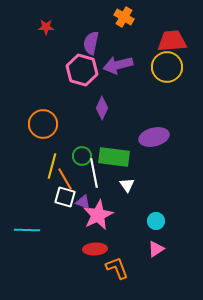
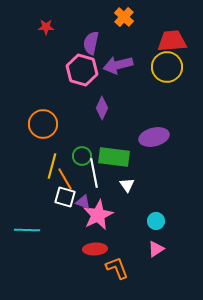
orange cross: rotated 12 degrees clockwise
